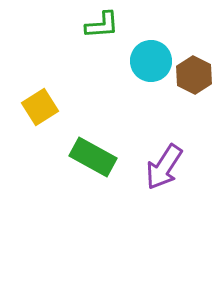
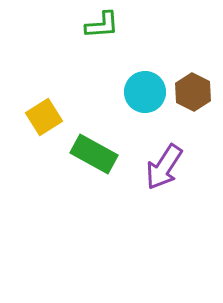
cyan circle: moved 6 px left, 31 px down
brown hexagon: moved 1 px left, 17 px down
yellow square: moved 4 px right, 10 px down
green rectangle: moved 1 px right, 3 px up
